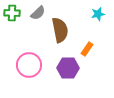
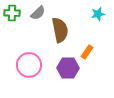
orange rectangle: moved 3 px down
